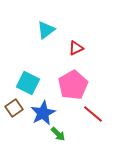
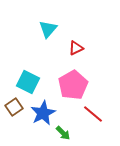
cyan triangle: moved 2 px right, 1 px up; rotated 12 degrees counterclockwise
cyan square: moved 1 px up
brown square: moved 1 px up
green arrow: moved 5 px right, 1 px up
